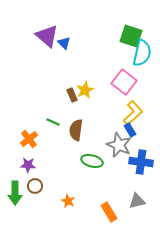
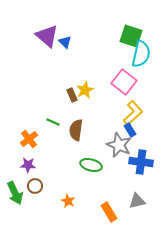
blue triangle: moved 1 px right, 1 px up
cyan semicircle: moved 1 px left, 1 px down
green ellipse: moved 1 px left, 4 px down
green arrow: rotated 25 degrees counterclockwise
